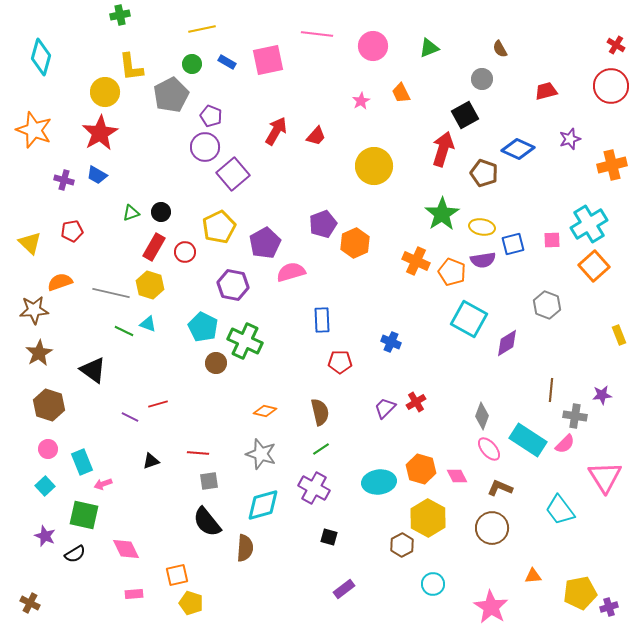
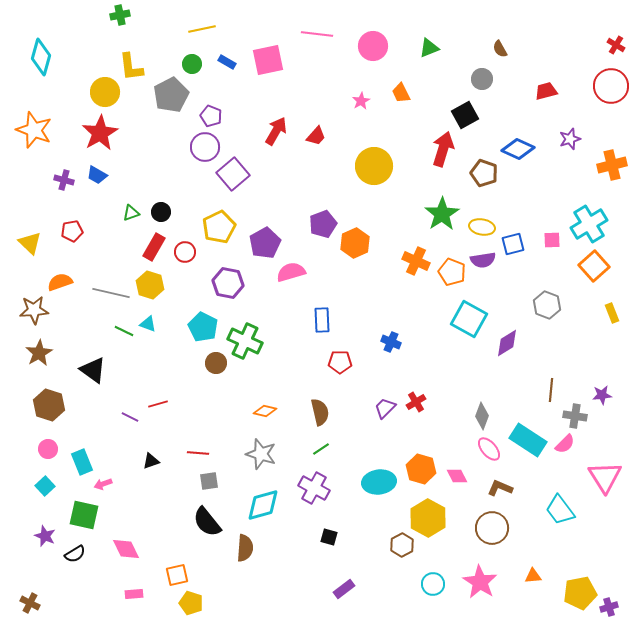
purple hexagon at (233, 285): moved 5 px left, 2 px up
yellow rectangle at (619, 335): moved 7 px left, 22 px up
pink star at (491, 607): moved 11 px left, 25 px up
